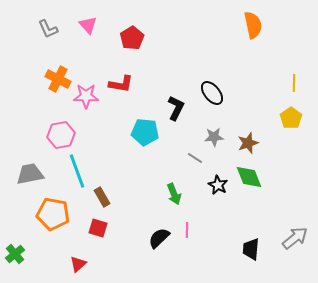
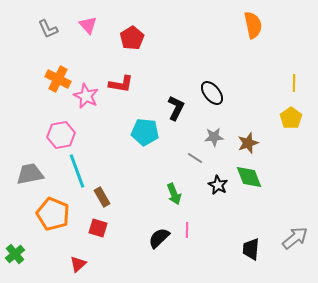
pink star: rotated 25 degrees clockwise
orange pentagon: rotated 12 degrees clockwise
